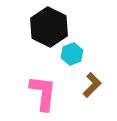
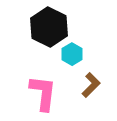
cyan hexagon: rotated 10 degrees counterclockwise
brown L-shape: moved 1 px left
